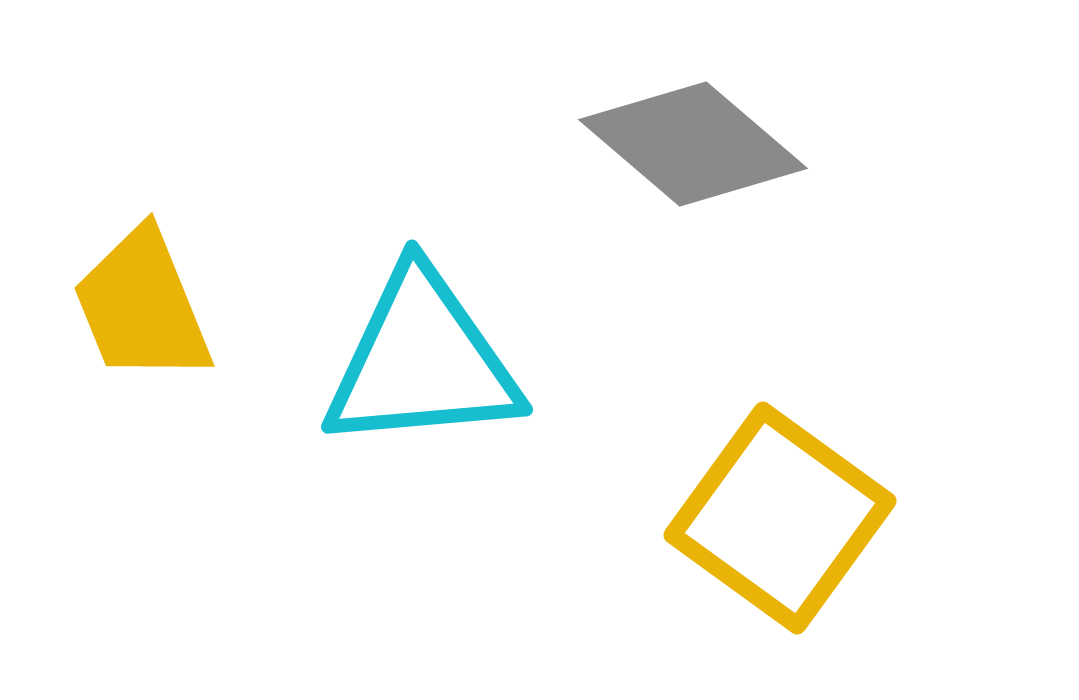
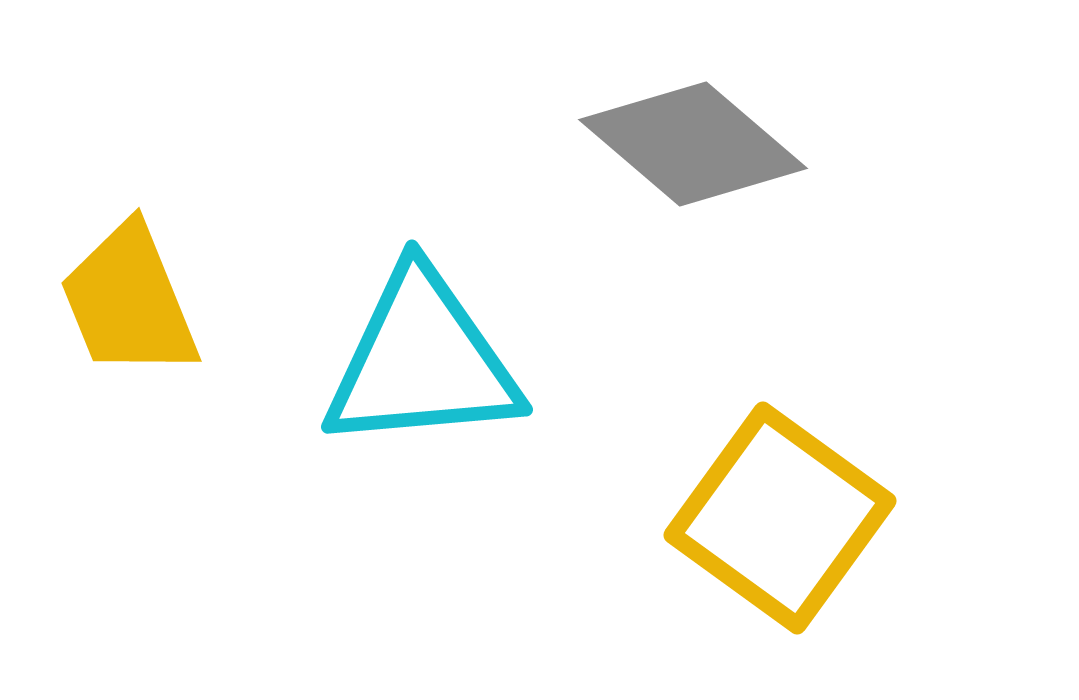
yellow trapezoid: moved 13 px left, 5 px up
